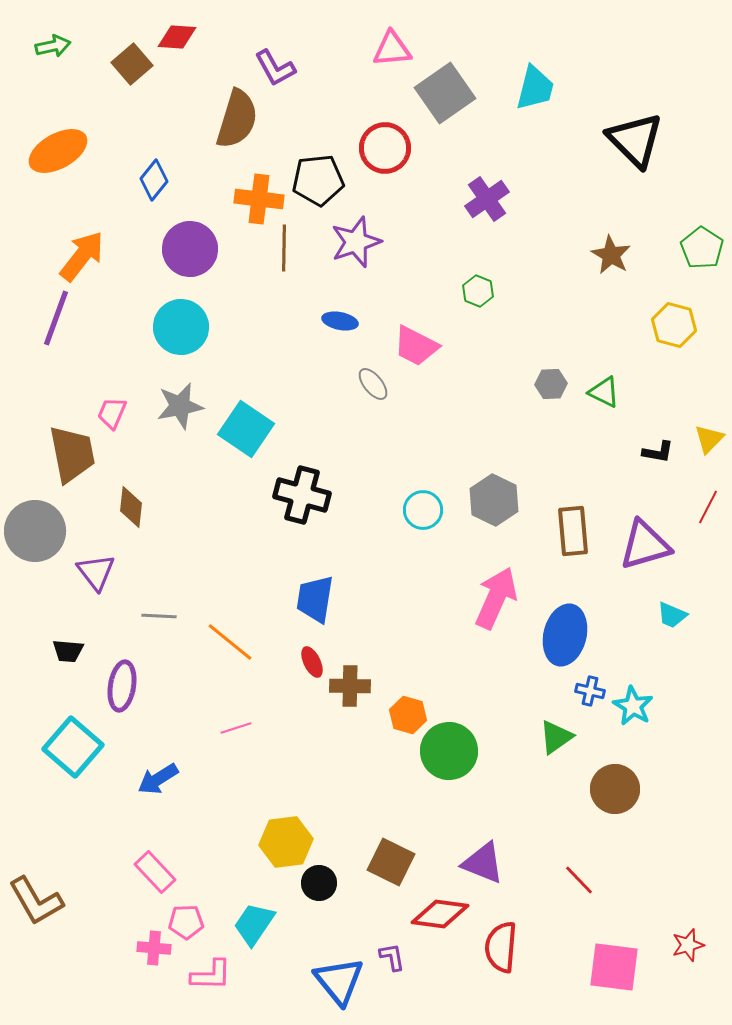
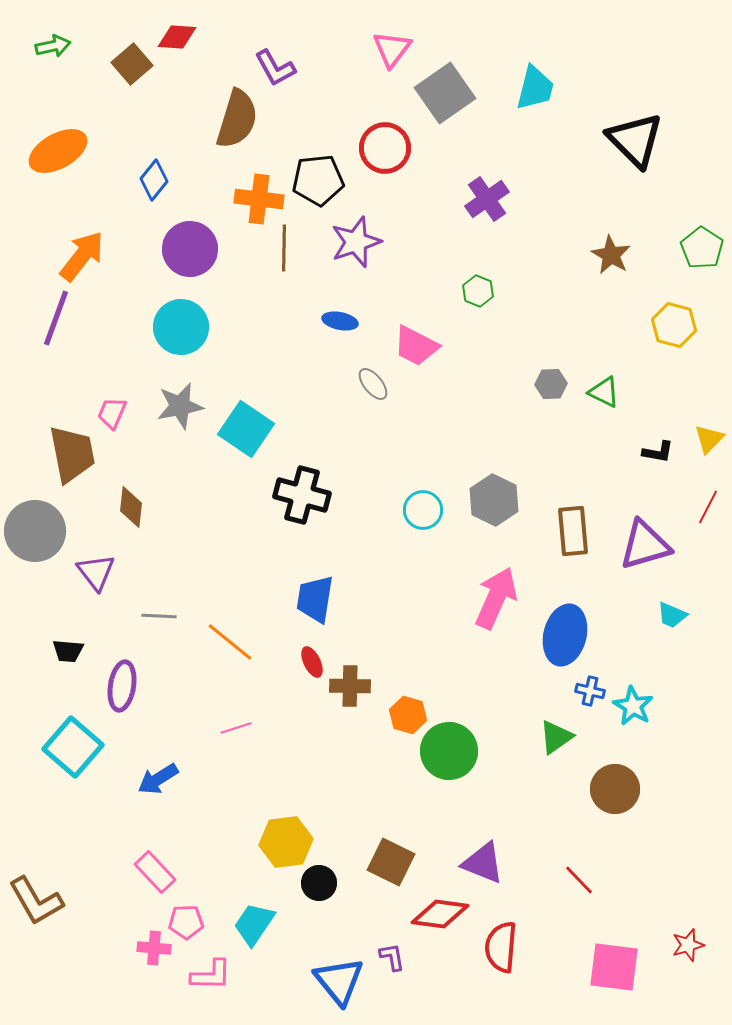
pink triangle at (392, 49): rotated 48 degrees counterclockwise
